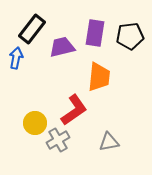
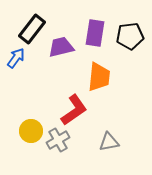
purple trapezoid: moved 1 px left
blue arrow: rotated 25 degrees clockwise
yellow circle: moved 4 px left, 8 px down
